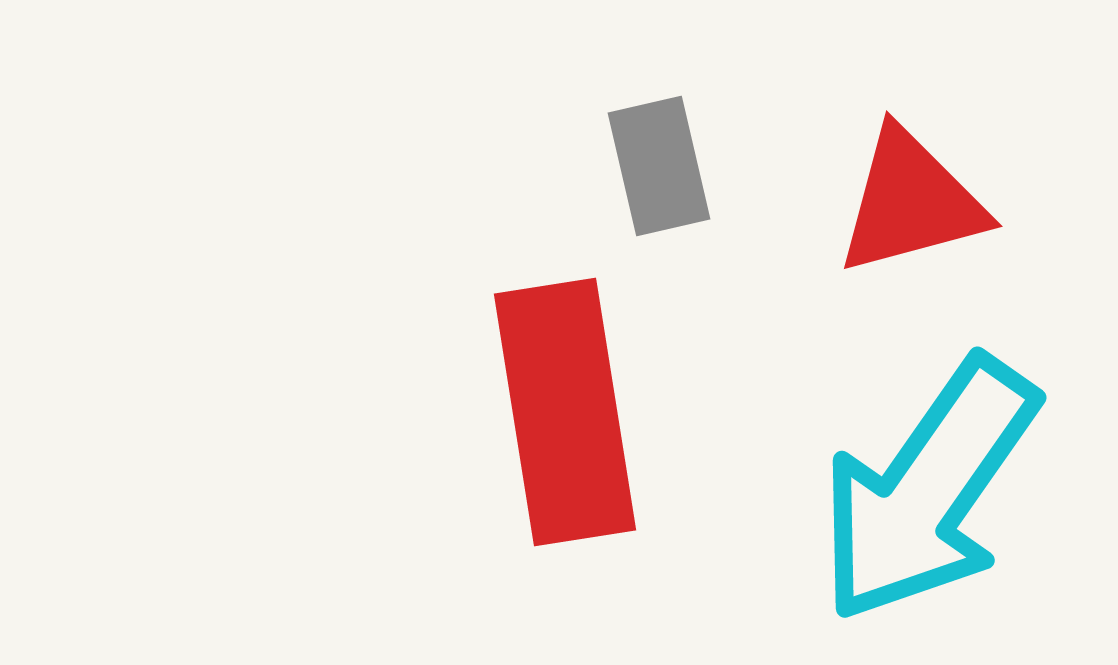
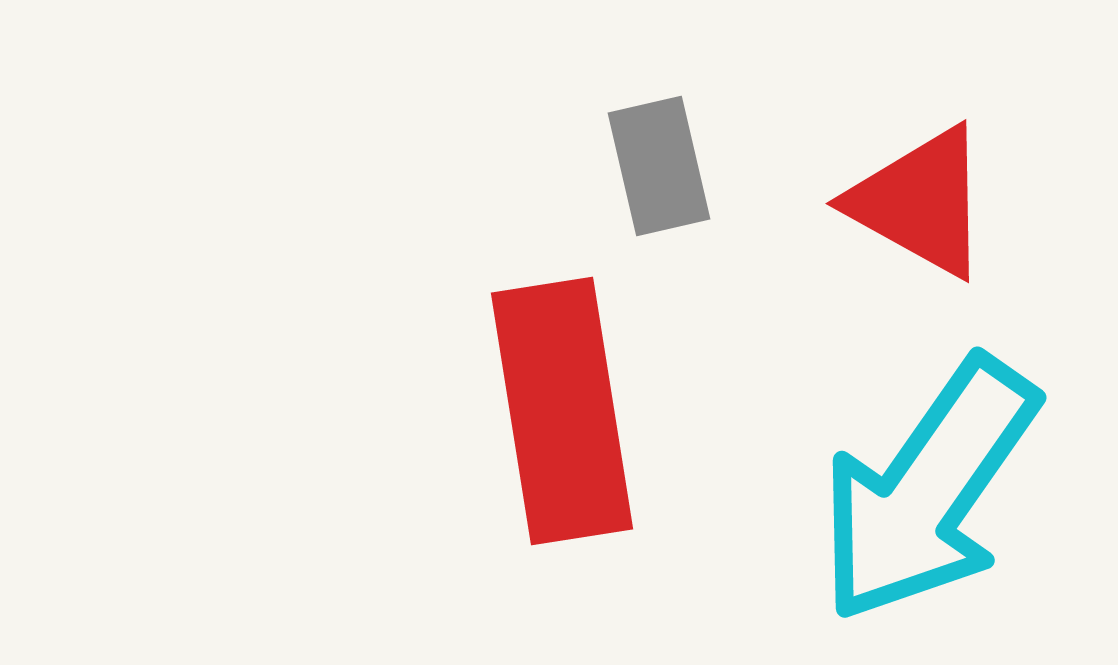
red triangle: moved 9 px right; rotated 44 degrees clockwise
red rectangle: moved 3 px left, 1 px up
